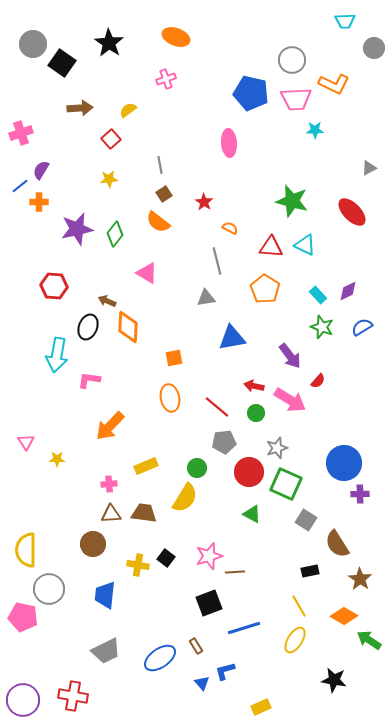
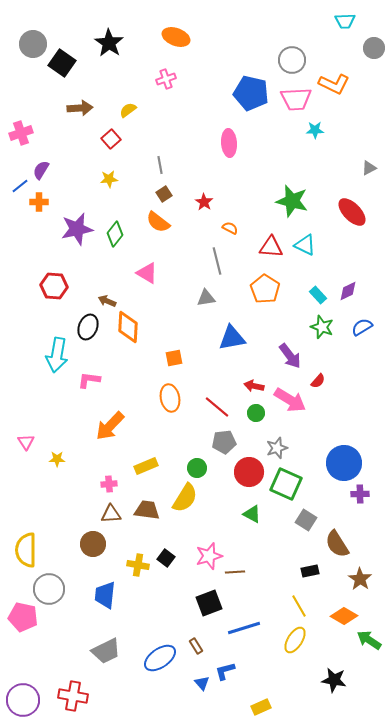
brown trapezoid at (144, 513): moved 3 px right, 3 px up
